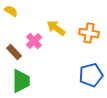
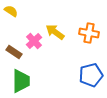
yellow arrow: moved 1 px left, 4 px down
brown rectangle: rotated 14 degrees counterclockwise
